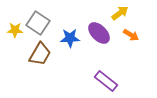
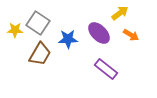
blue star: moved 2 px left, 1 px down
purple rectangle: moved 12 px up
